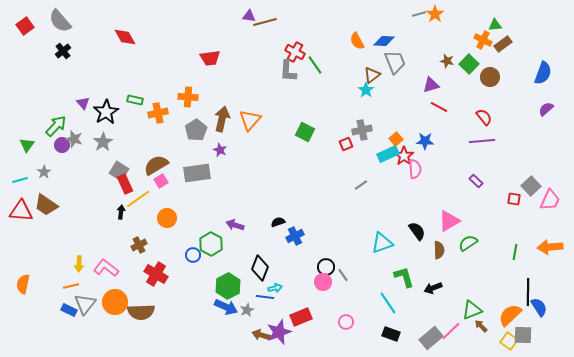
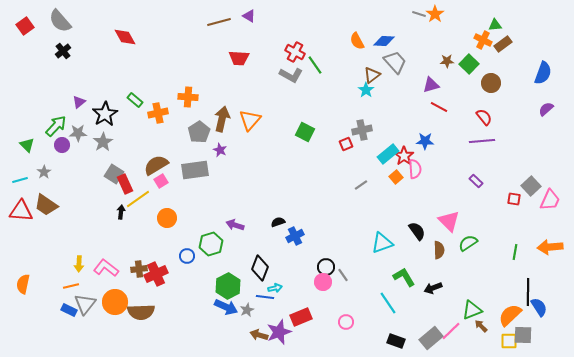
gray line at (419, 14): rotated 32 degrees clockwise
purple triangle at (249, 16): rotated 24 degrees clockwise
brown line at (265, 22): moved 46 px left
red trapezoid at (210, 58): moved 29 px right; rotated 10 degrees clockwise
brown star at (447, 61): rotated 16 degrees counterclockwise
gray trapezoid at (395, 62): rotated 20 degrees counterclockwise
gray L-shape at (288, 71): moved 3 px right, 4 px down; rotated 65 degrees counterclockwise
brown circle at (490, 77): moved 1 px right, 6 px down
green rectangle at (135, 100): rotated 28 degrees clockwise
purple triangle at (83, 103): moved 4 px left, 1 px up; rotated 32 degrees clockwise
black star at (106, 112): moved 1 px left, 2 px down
gray pentagon at (196, 130): moved 3 px right, 2 px down
gray star at (74, 139): moved 4 px right, 6 px up; rotated 18 degrees counterclockwise
orange square at (396, 139): moved 38 px down
green triangle at (27, 145): rotated 21 degrees counterclockwise
cyan rectangle at (388, 154): rotated 15 degrees counterclockwise
gray square at (119, 171): moved 5 px left, 3 px down
gray rectangle at (197, 173): moved 2 px left, 3 px up
pink triangle at (449, 221): rotated 45 degrees counterclockwise
green hexagon at (211, 244): rotated 15 degrees clockwise
brown cross at (139, 245): moved 24 px down; rotated 21 degrees clockwise
blue circle at (193, 255): moved 6 px left, 1 px down
red cross at (156, 274): rotated 35 degrees clockwise
green L-shape at (404, 277): rotated 15 degrees counterclockwise
black rectangle at (391, 334): moved 5 px right, 7 px down
brown arrow at (261, 335): moved 2 px left
yellow square at (509, 341): rotated 36 degrees counterclockwise
